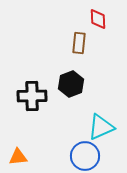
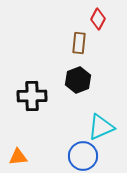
red diamond: rotated 30 degrees clockwise
black hexagon: moved 7 px right, 4 px up
blue circle: moved 2 px left
